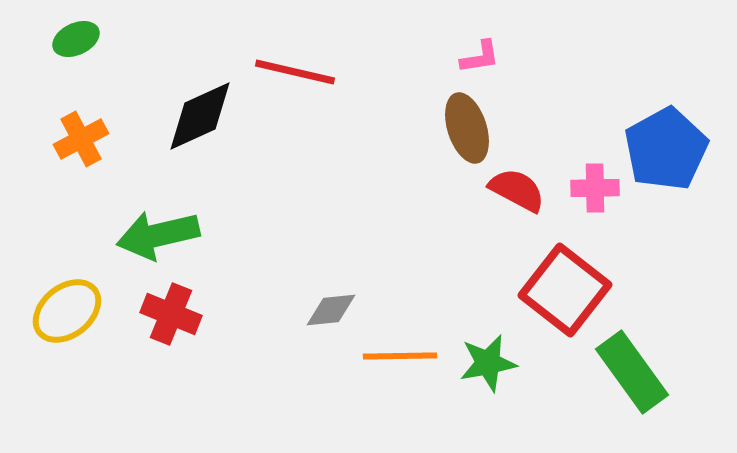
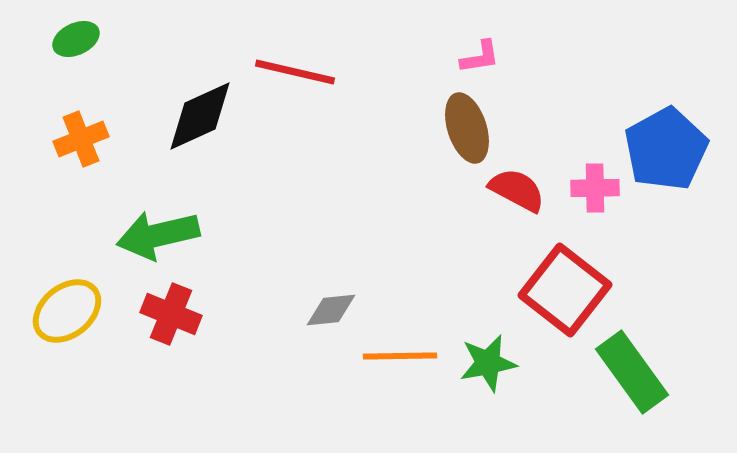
orange cross: rotated 6 degrees clockwise
